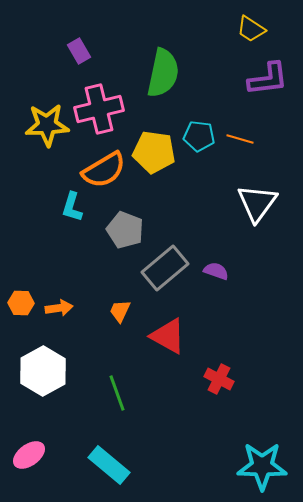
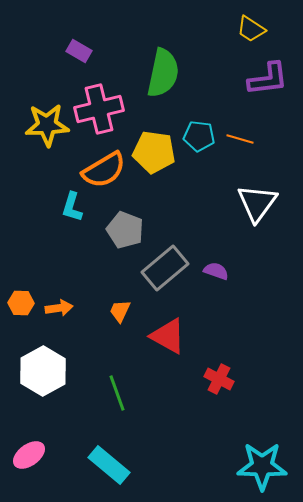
purple rectangle: rotated 30 degrees counterclockwise
